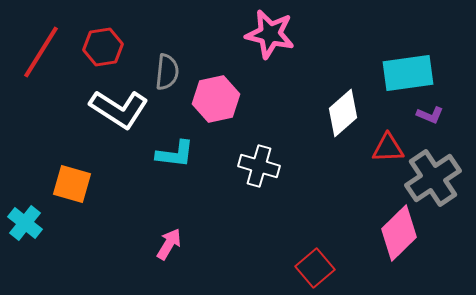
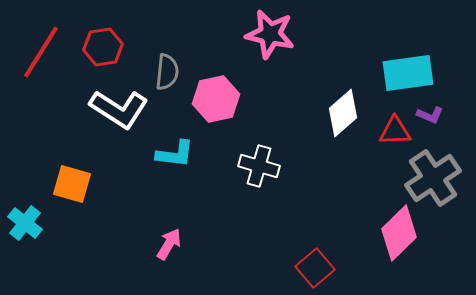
red triangle: moved 7 px right, 17 px up
